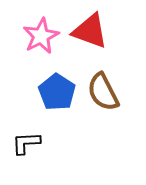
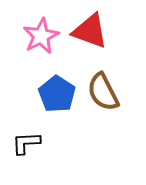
blue pentagon: moved 2 px down
